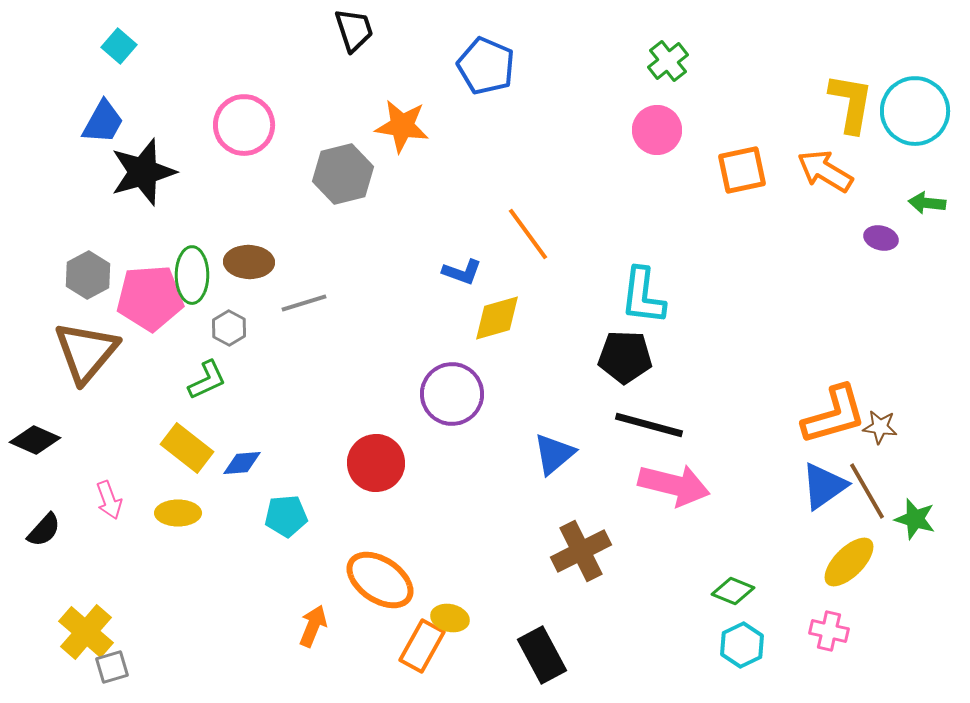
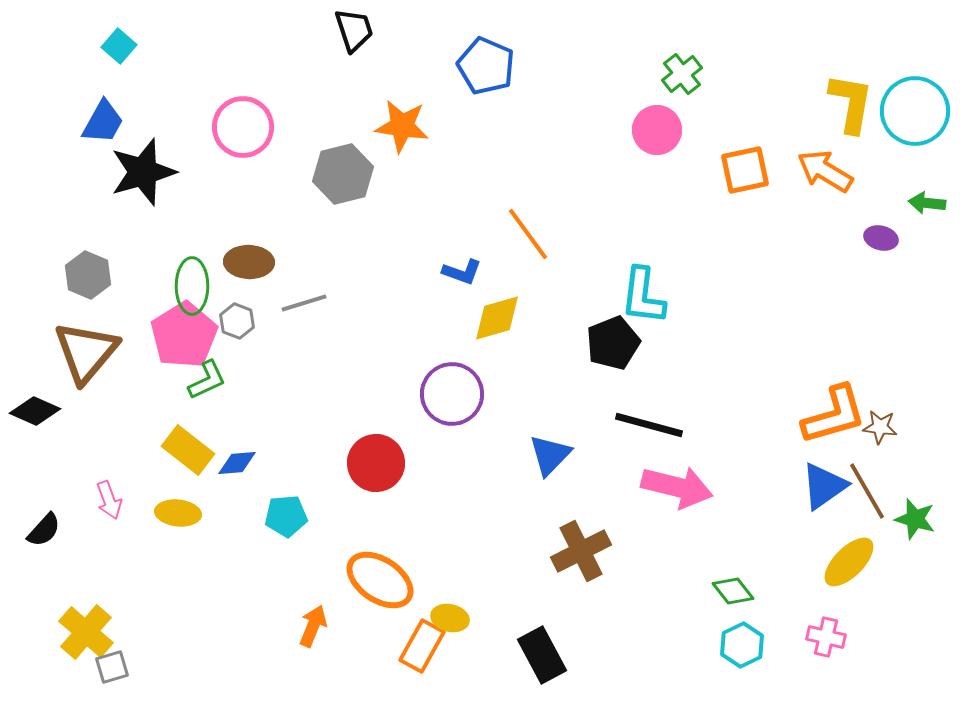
green cross at (668, 61): moved 14 px right, 13 px down
pink circle at (244, 125): moved 1 px left, 2 px down
orange square at (742, 170): moved 3 px right
gray hexagon at (88, 275): rotated 9 degrees counterclockwise
green ellipse at (192, 275): moved 11 px down
pink pentagon at (150, 298): moved 34 px right, 37 px down; rotated 28 degrees counterclockwise
gray hexagon at (229, 328): moved 8 px right, 7 px up; rotated 8 degrees counterclockwise
black pentagon at (625, 357): moved 12 px left, 14 px up; rotated 24 degrees counterclockwise
black diamond at (35, 440): moved 29 px up
yellow rectangle at (187, 448): moved 1 px right, 2 px down
blue triangle at (554, 454): moved 4 px left, 1 px down; rotated 6 degrees counterclockwise
blue diamond at (242, 463): moved 5 px left
pink arrow at (674, 485): moved 3 px right, 2 px down
yellow ellipse at (178, 513): rotated 6 degrees clockwise
green diamond at (733, 591): rotated 30 degrees clockwise
pink cross at (829, 631): moved 3 px left, 6 px down
